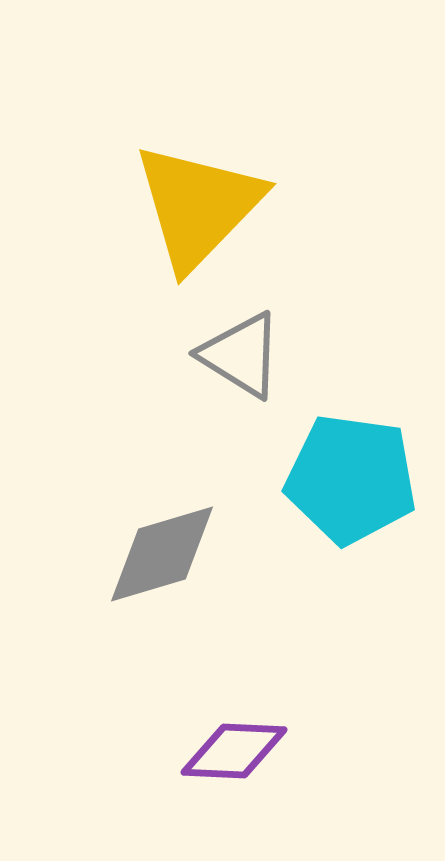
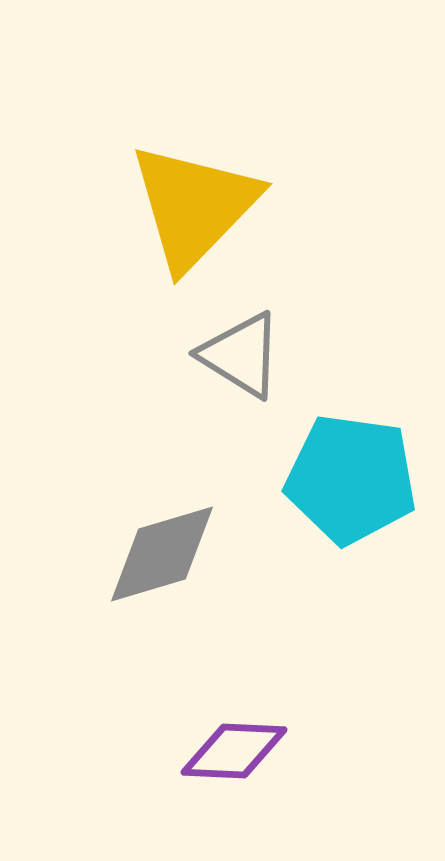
yellow triangle: moved 4 px left
